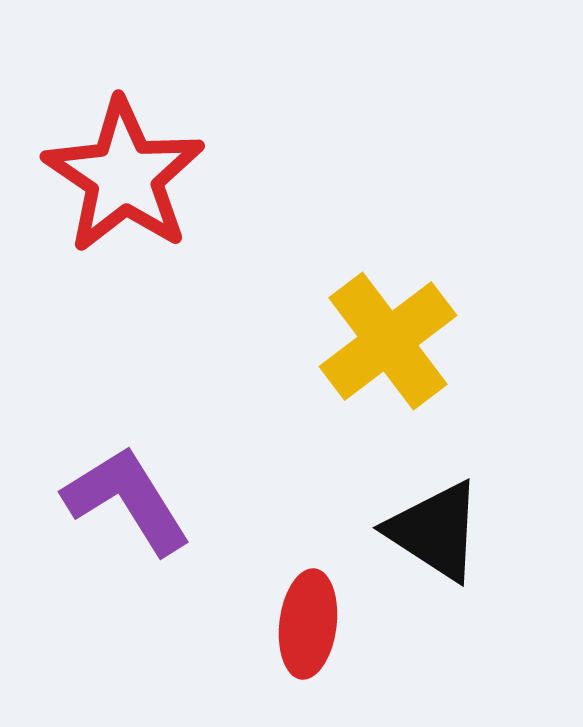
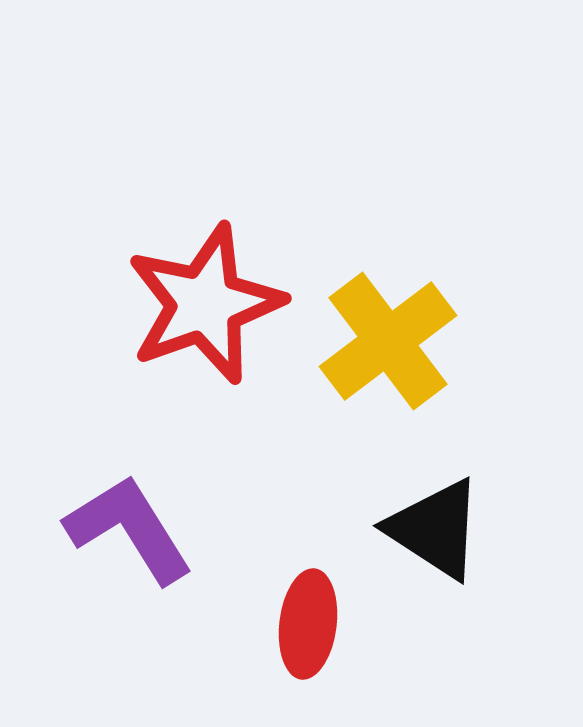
red star: moved 81 px right, 128 px down; rotated 18 degrees clockwise
purple L-shape: moved 2 px right, 29 px down
black triangle: moved 2 px up
